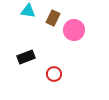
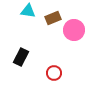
brown rectangle: rotated 42 degrees clockwise
black rectangle: moved 5 px left; rotated 42 degrees counterclockwise
red circle: moved 1 px up
